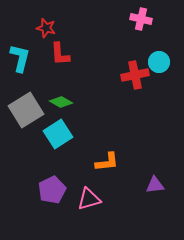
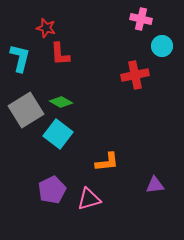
cyan circle: moved 3 px right, 16 px up
cyan square: rotated 20 degrees counterclockwise
